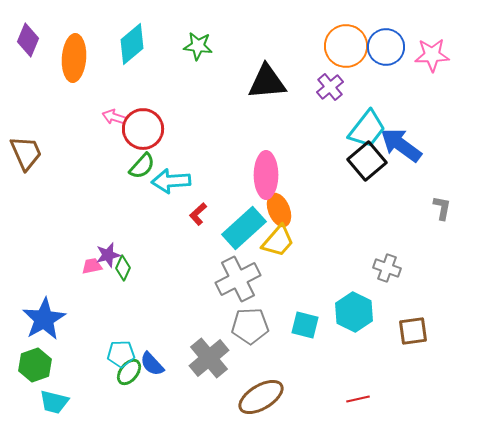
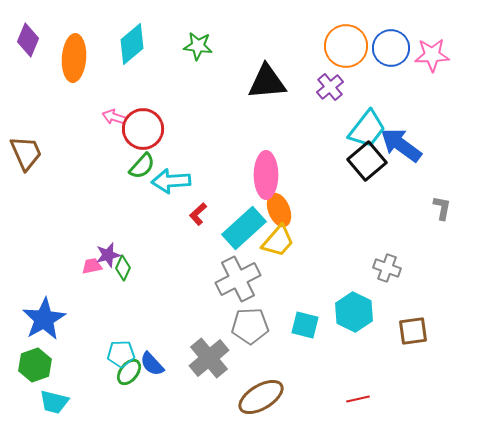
blue circle at (386, 47): moved 5 px right, 1 px down
